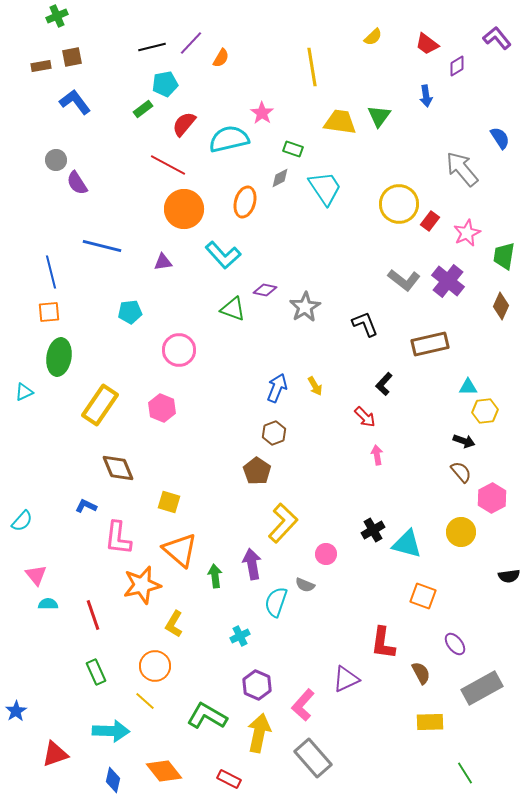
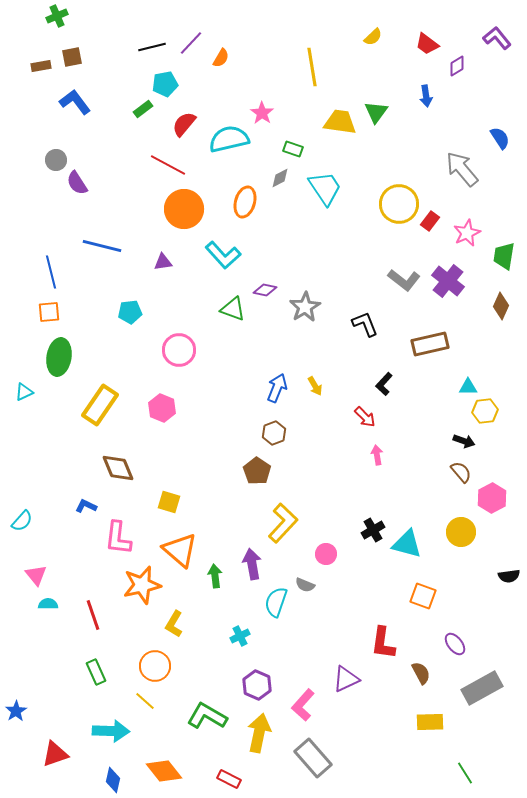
green triangle at (379, 116): moved 3 px left, 4 px up
